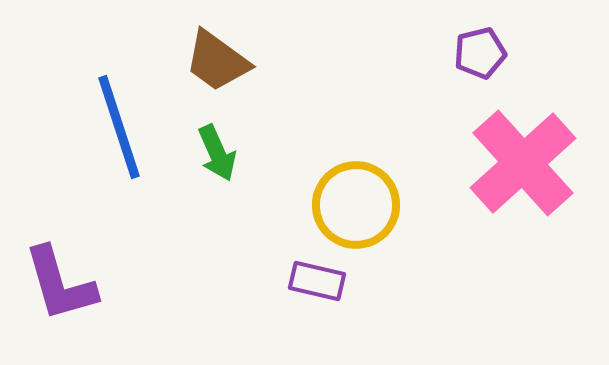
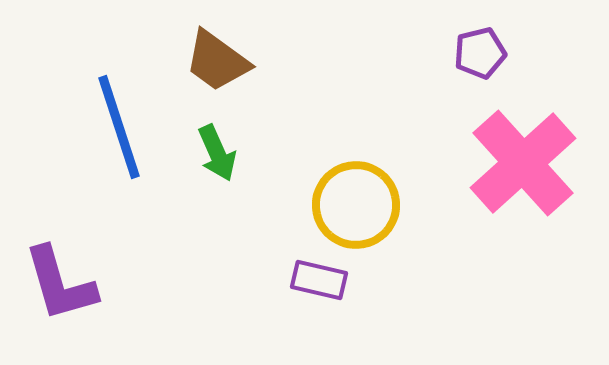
purple rectangle: moved 2 px right, 1 px up
